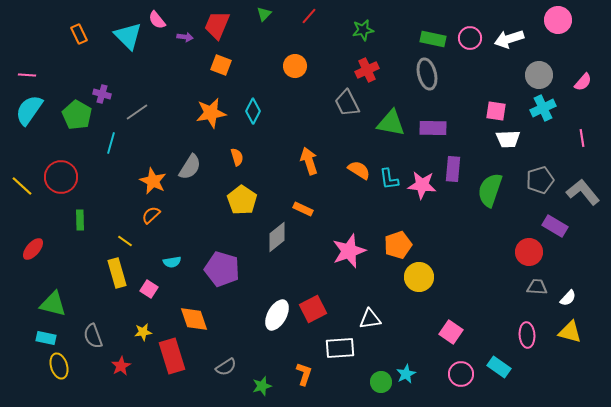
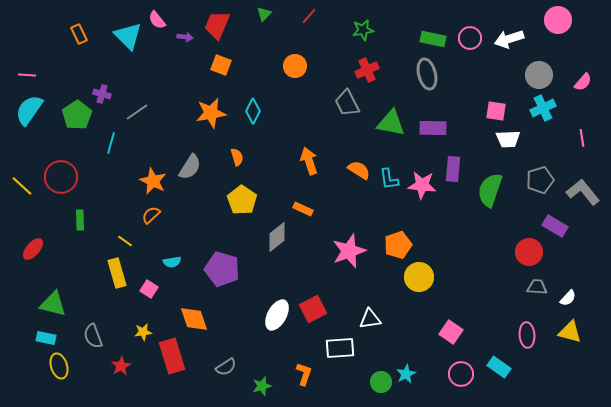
green pentagon at (77, 115): rotated 8 degrees clockwise
